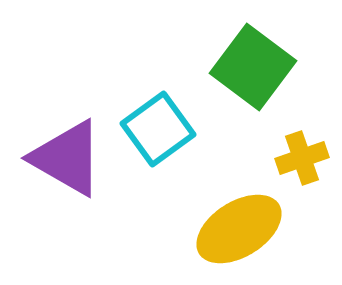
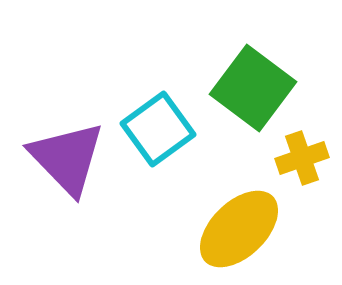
green square: moved 21 px down
purple triangle: rotated 16 degrees clockwise
yellow ellipse: rotated 12 degrees counterclockwise
